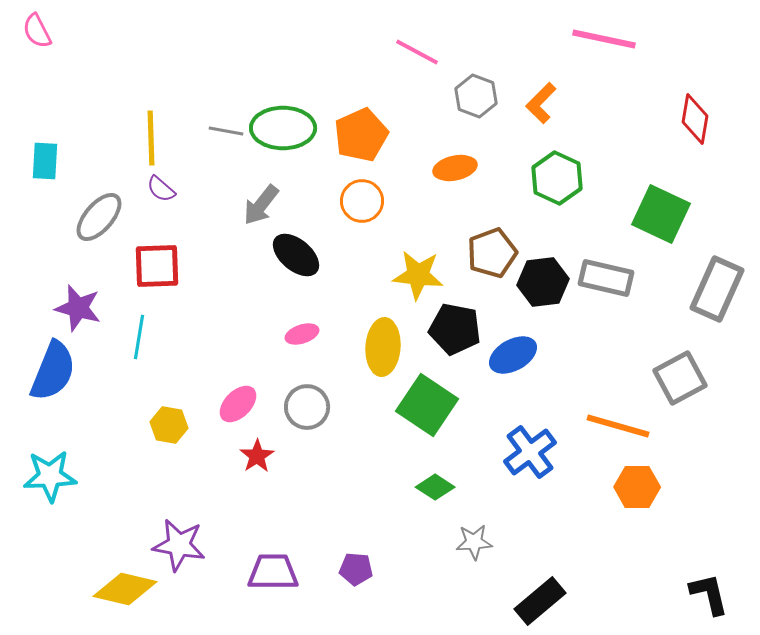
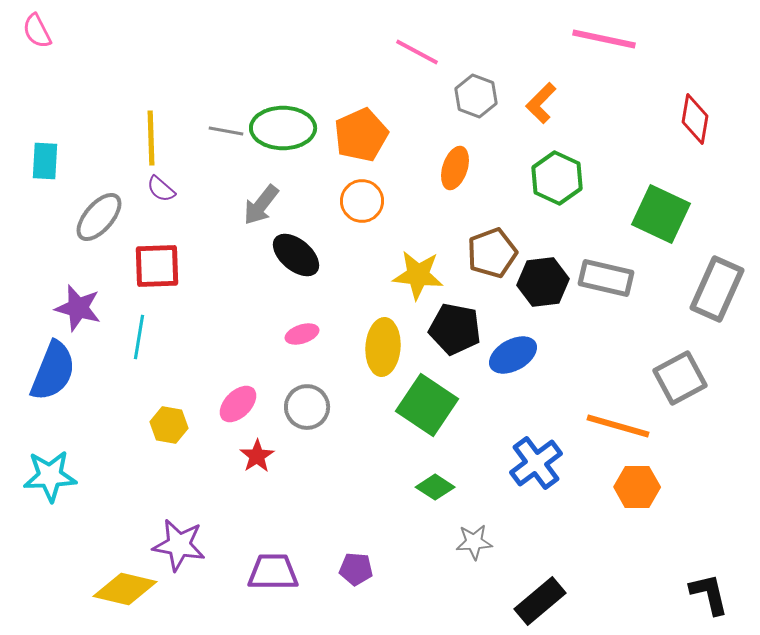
orange ellipse at (455, 168): rotated 60 degrees counterclockwise
blue cross at (530, 452): moved 6 px right, 11 px down
